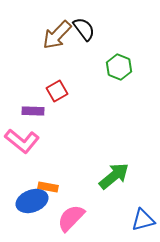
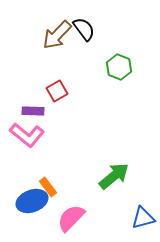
pink L-shape: moved 5 px right, 6 px up
orange rectangle: rotated 42 degrees clockwise
blue triangle: moved 2 px up
